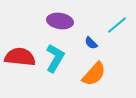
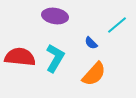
purple ellipse: moved 5 px left, 5 px up
